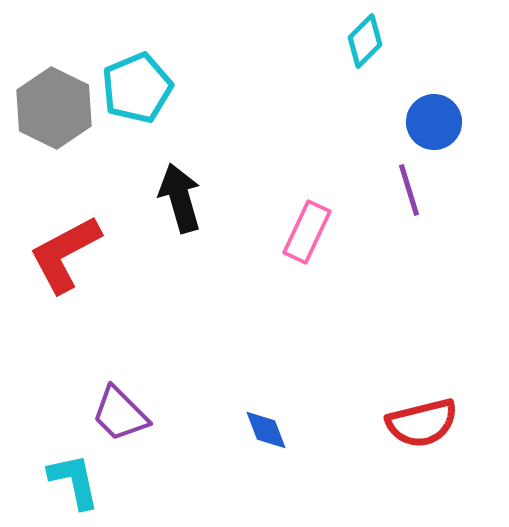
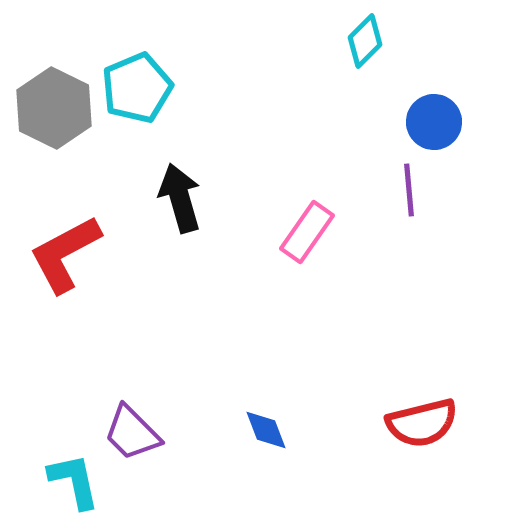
purple line: rotated 12 degrees clockwise
pink rectangle: rotated 10 degrees clockwise
purple trapezoid: moved 12 px right, 19 px down
